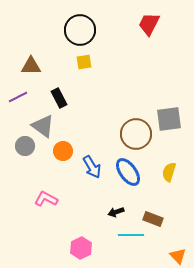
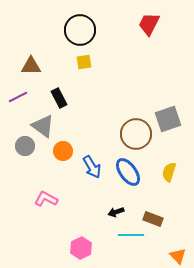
gray square: moved 1 px left; rotated 12 degrees counterclockwise
